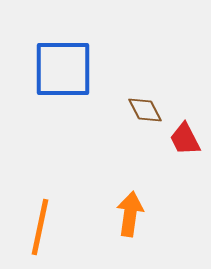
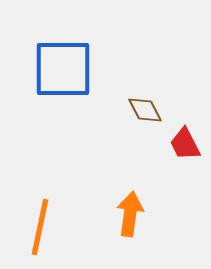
red trapezoid: moved 5 px down
